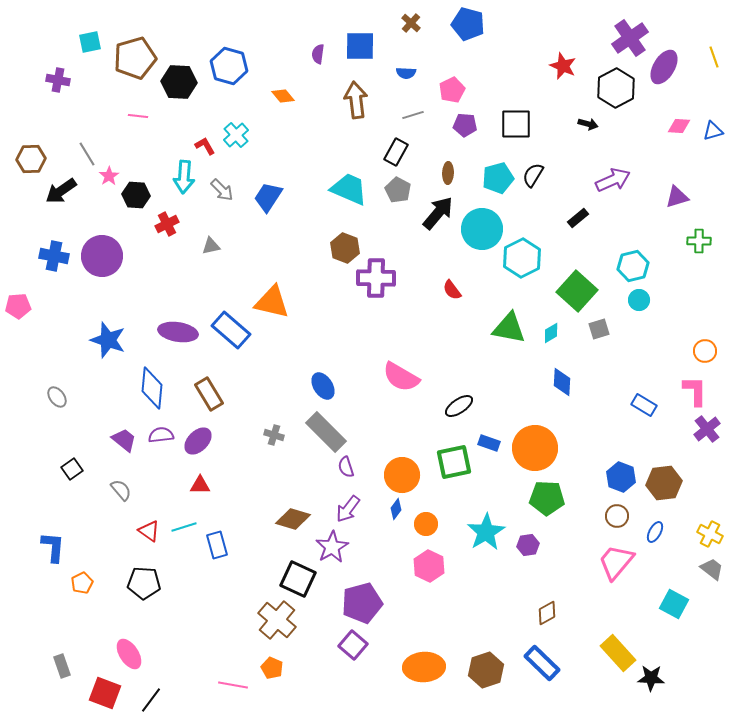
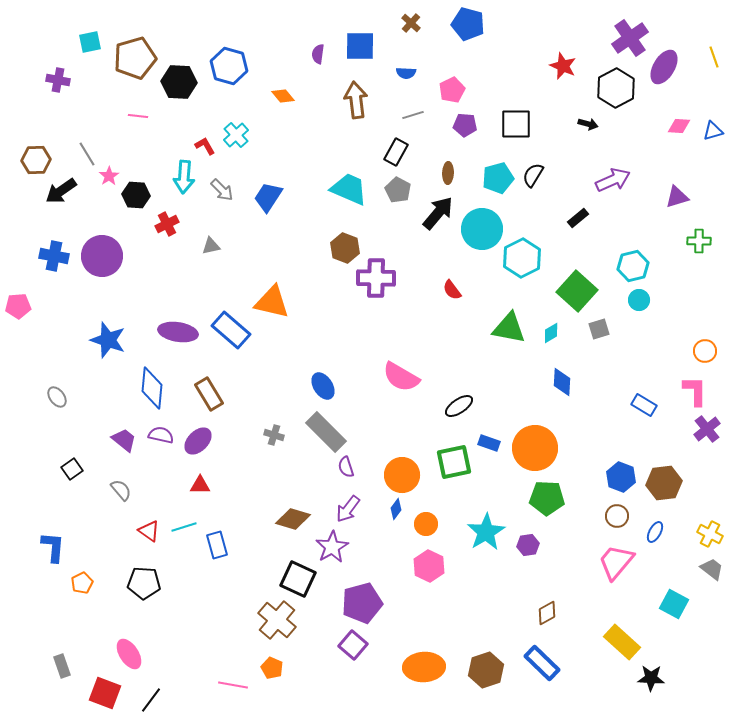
brown hexagon at (31, 159): moved 5 px right, 1 px down
purple semicircle at (161, 435): rotated 20 degrees clockwise
yellow rectangle at (618, 653): moved 4 px right, 11 px up; rotated 6 degrees counterclockwise
